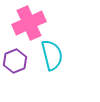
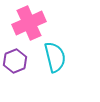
cyan semicircle: moved 3 px right, 2 px down
